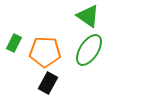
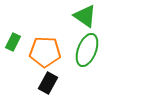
green triangle: moved 3 px left
green rectangle: moved 1 px left, 1 px up
green ellipse: moved 2 px left; rotated 12 degrees counterclockwise
